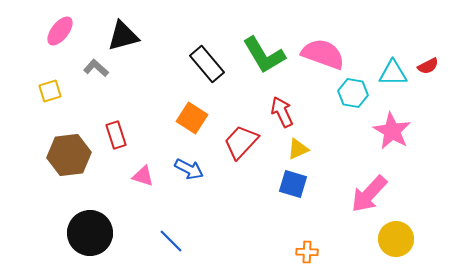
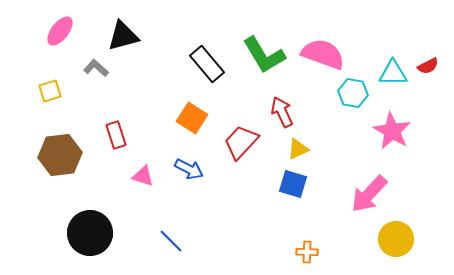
brown hexagon: moved 9 px left
